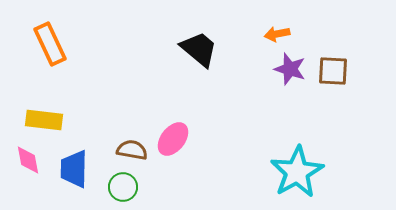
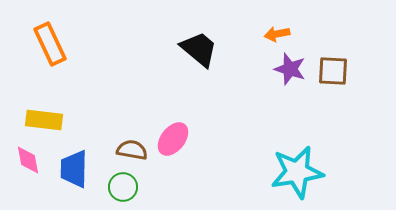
cyan star: rotated 20 degrees clockwise
